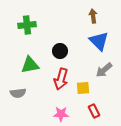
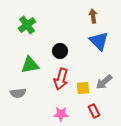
green cross: rotated 30 degrees counterclockwise
gray arrow: moved 12 px down
